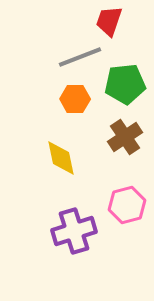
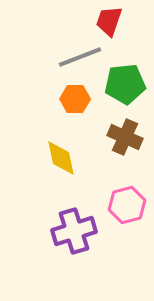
brown cross: rotated 32 degrees counterclockwise
